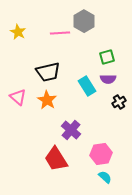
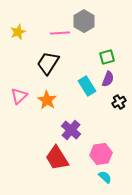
yellow star: rotated 21 degrees clockwise
black trapezoid: moved 9 px up; rotated 135 degrees clockwise
purple semicircle: rotated 70 degrees counterclockwise
pink triangle: moved 1 px right, 1 px up; rotated 36 degrees clockwise
red trapezoid: moved 1 px right, 1 px up
